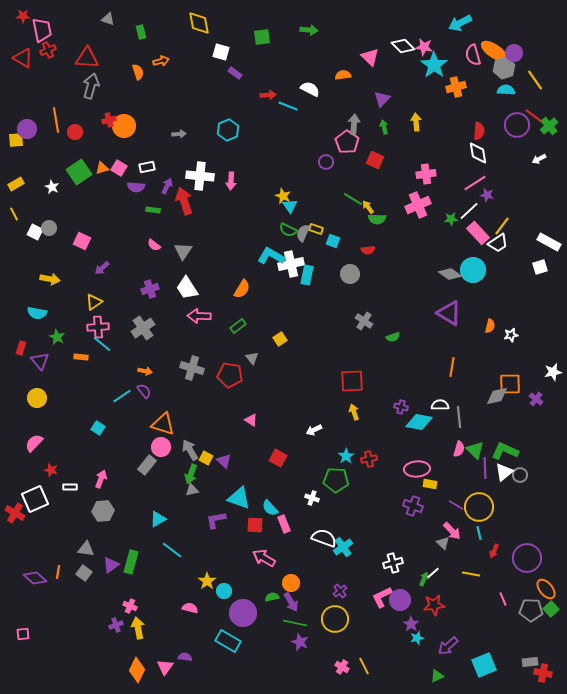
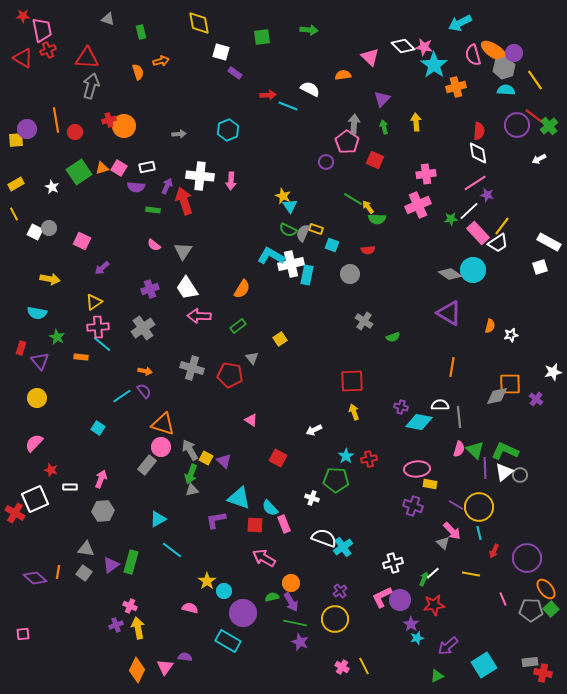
cyan square at (333, 241): moved 1 px left, 4 px down
cyan square at (484, 665): rotated 10 degrees counterclockwise
